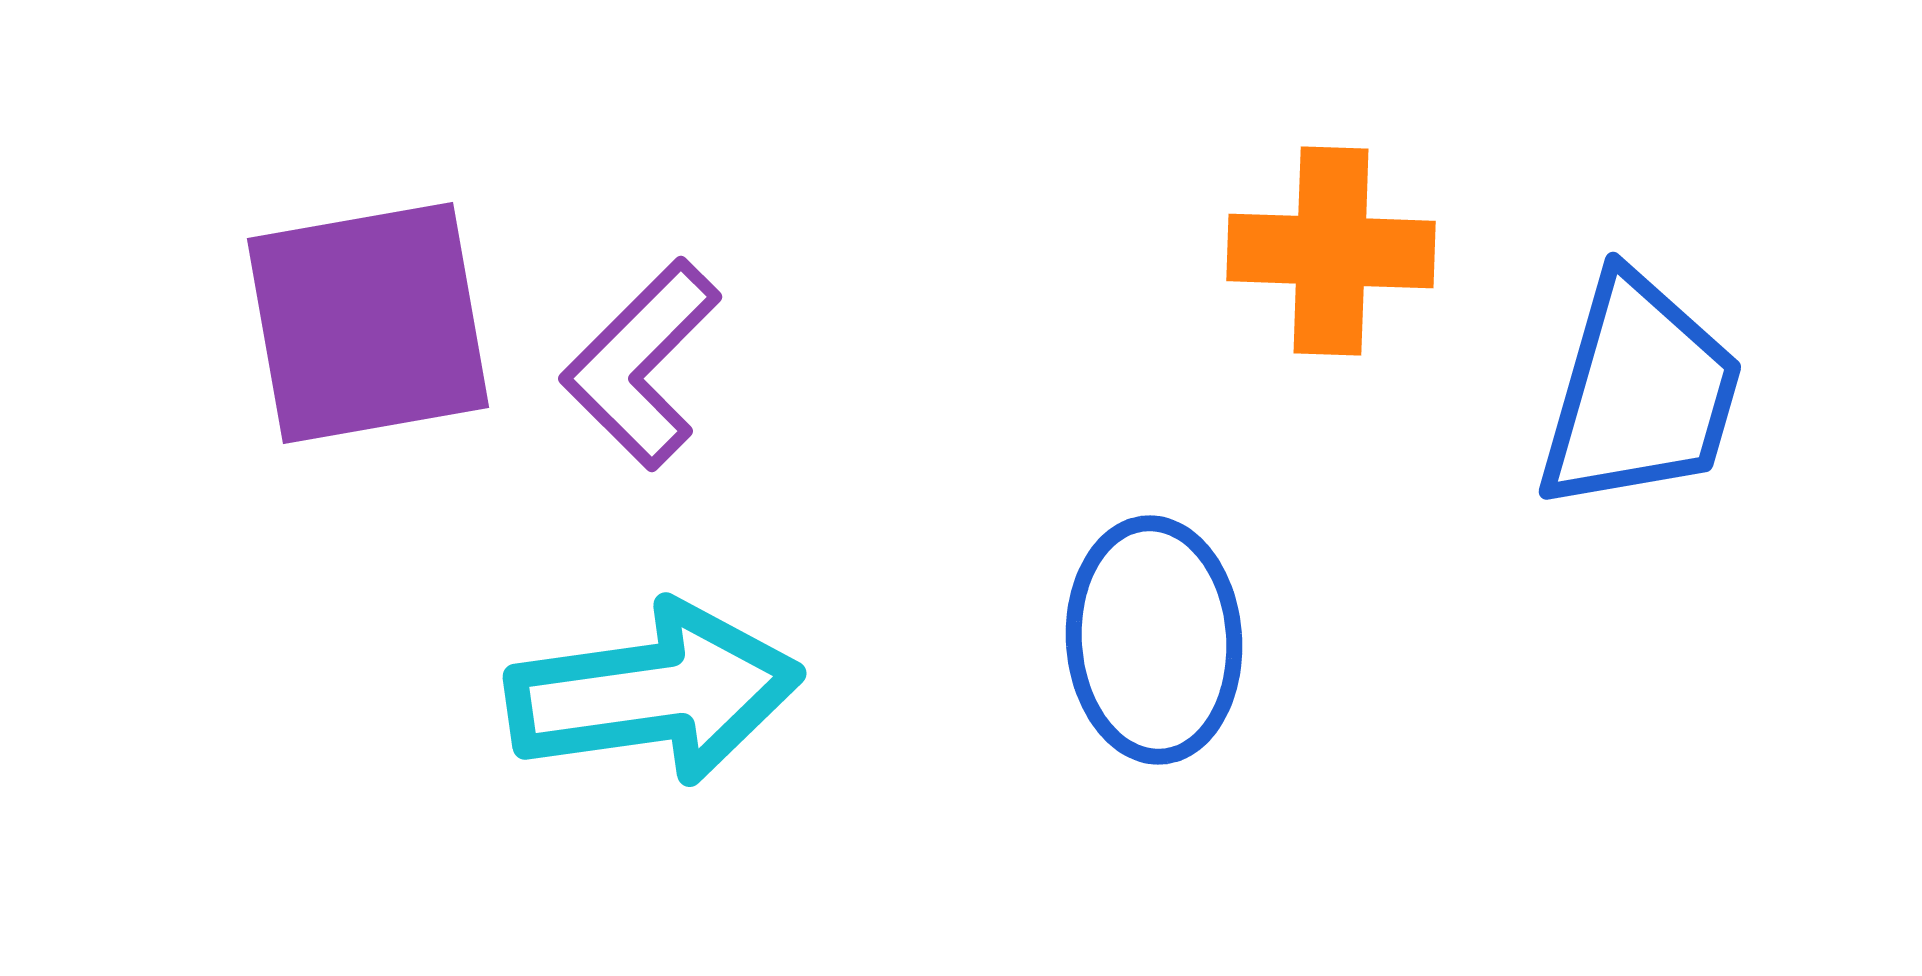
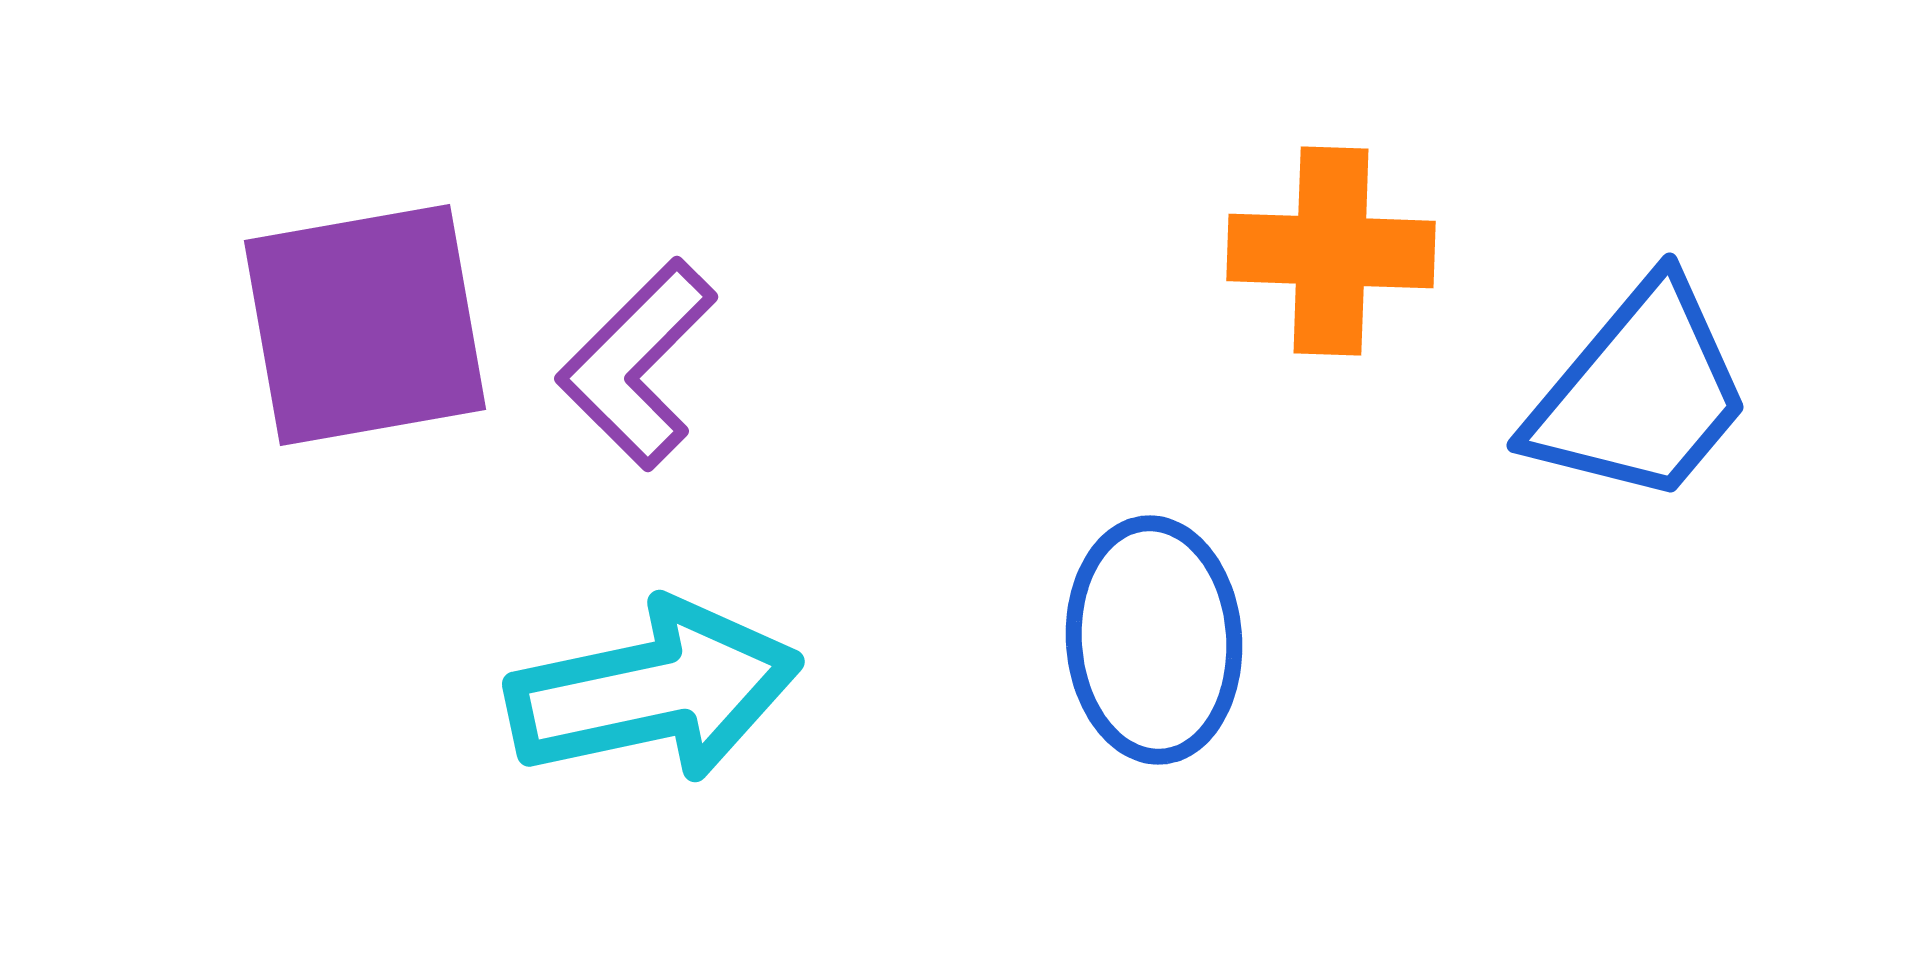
purple square: moved 3 px left, 2 px down
purple L-shape: moved 4 px left
blue trapezoid: rotated 24 degrees clockwise
cyan arrow: moved 2 px up; rotated 4 degrees counterclockwise
